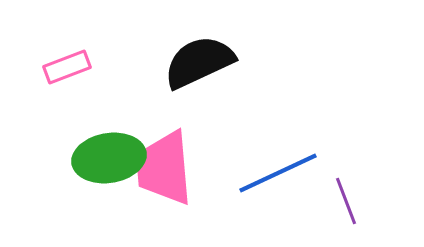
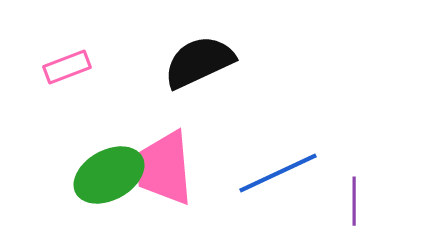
green ellipse: moved 17 px down; rotated 20 degrees counterclockwise
purple line: moved 8 px right; rotated 21 degrees clockwise
